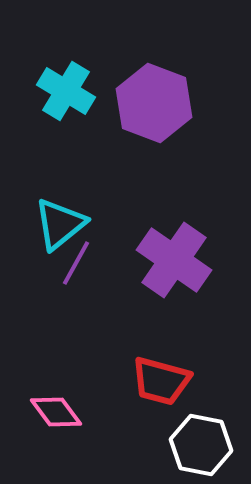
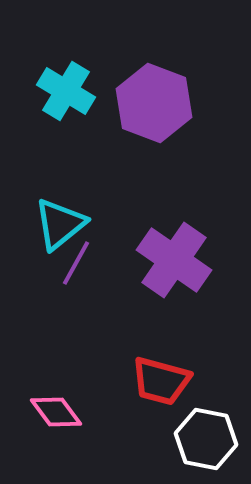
white hexagon: moved 5 px right, 6 px up
